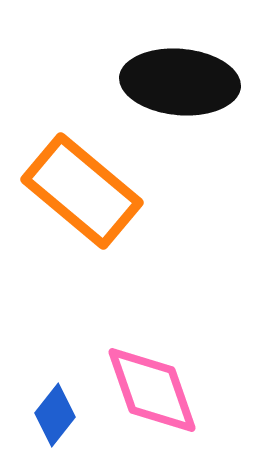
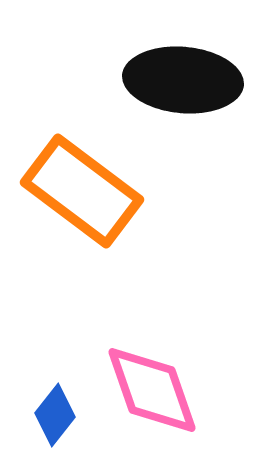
black ellipse: moved 3 px right, 2 px up
orange rectangle: rotated 3 degrees counterclockwise
